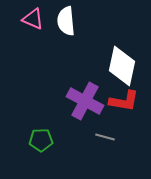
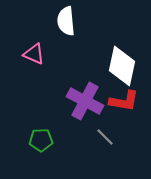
pink triangle: moved 1 px right, 35 px down
gray line: rotated 30 degrees clockwise
